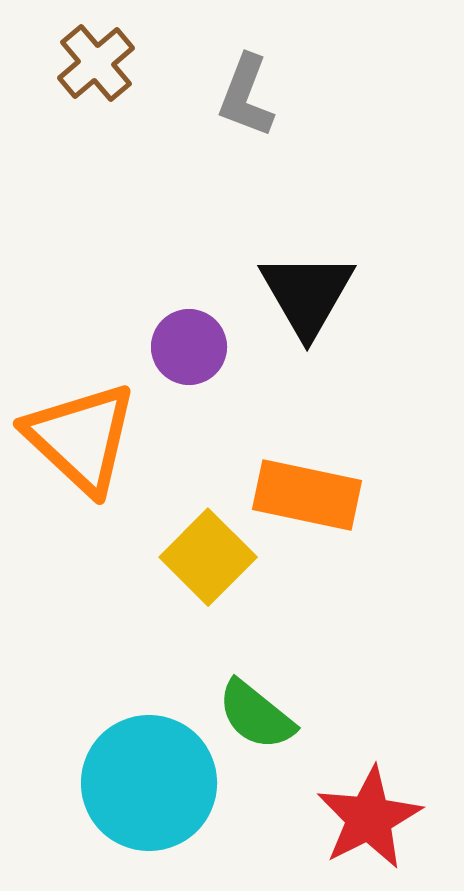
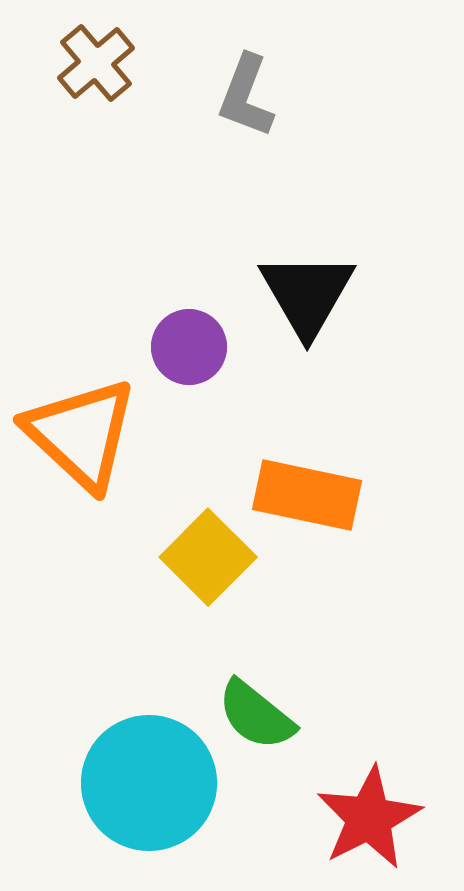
orange triangle: moved 4 px up
